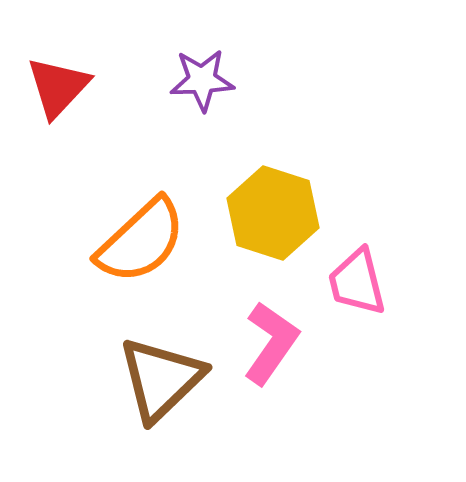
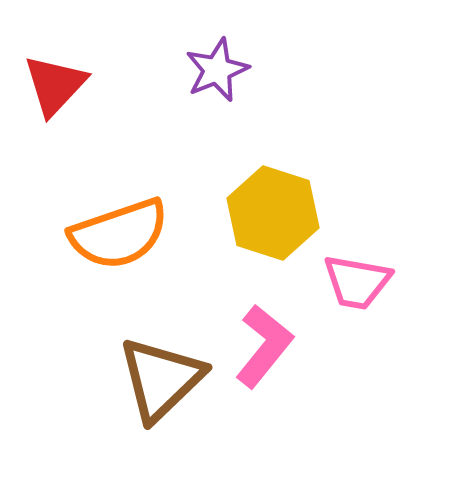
purple star: moved 15 px right, 10 px up; rotated 20 degrees counterclockwise
red triangle: moved 3 px left, 2 px up
orange semicircle: moved 22 px left, 7 px up; rotated 24 degrees clockwise
pink trapezoid: rotated 66 degrees counterclockwise
pink L-shape: moved 7 px left, 3 px down; rotated 4 degrees clockwise
